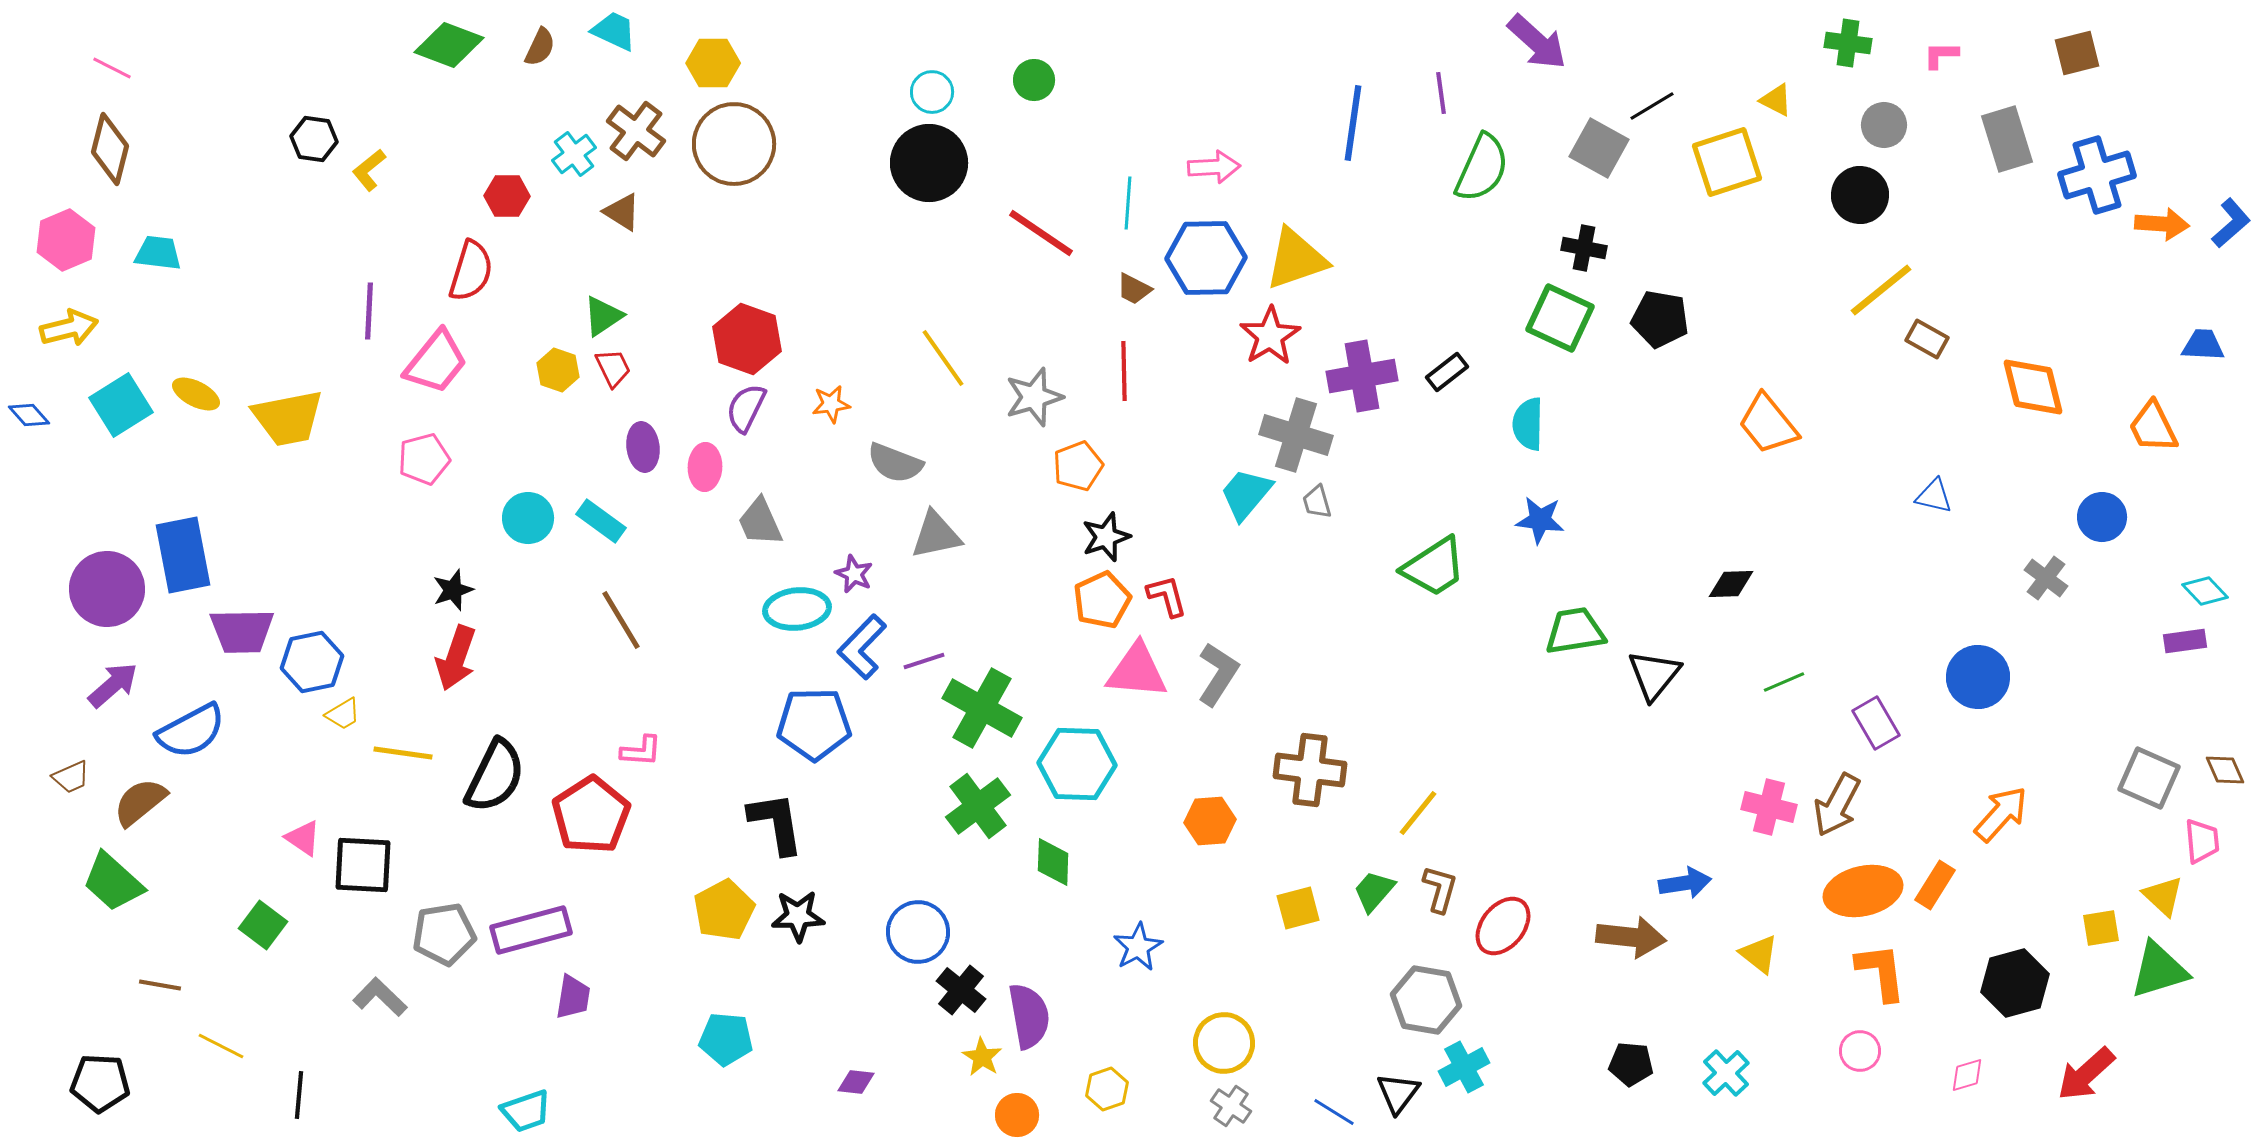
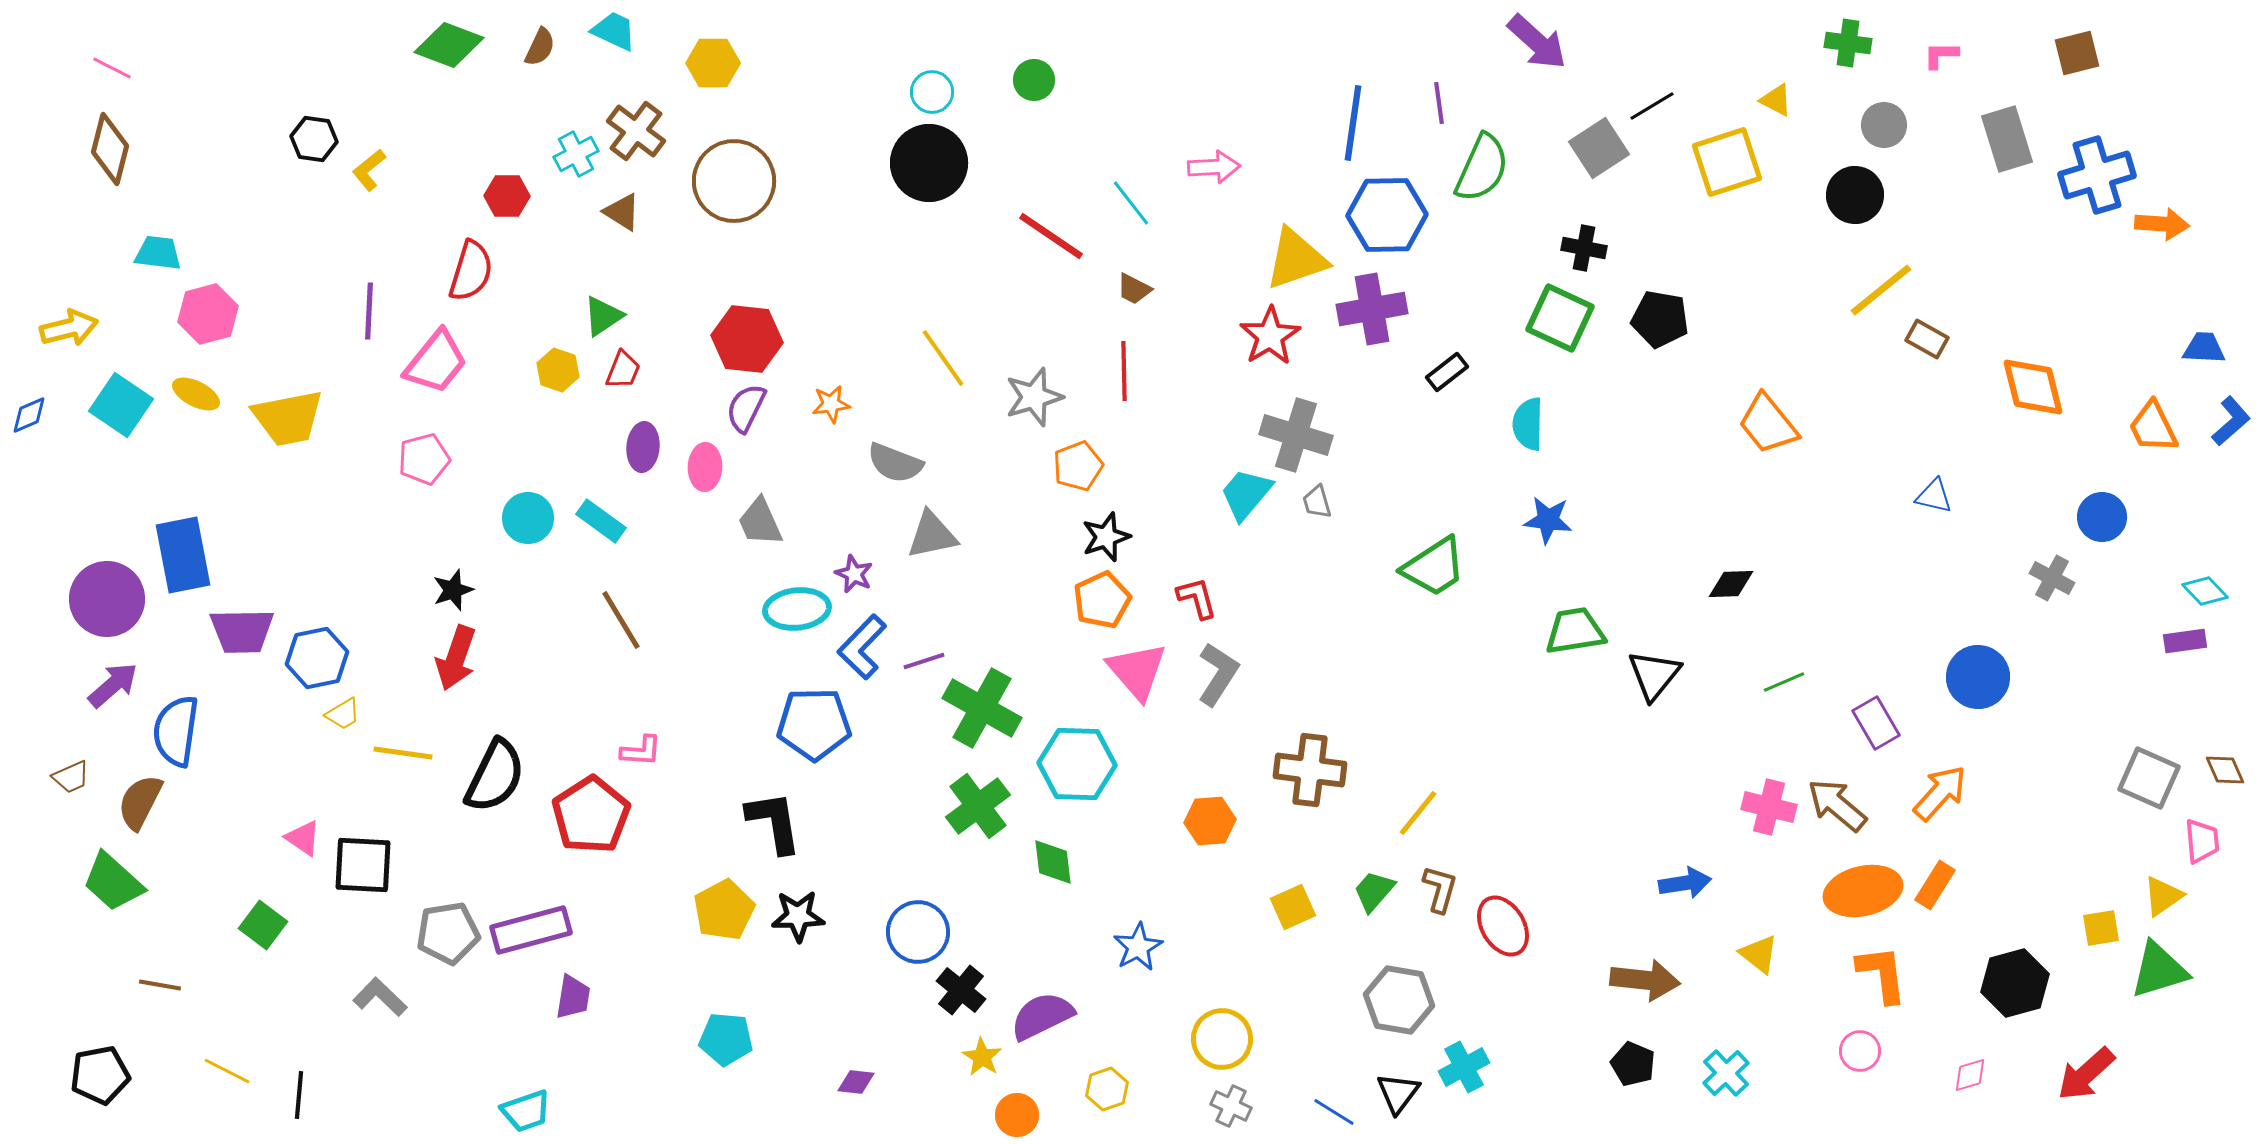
purple line at (1441, 93): moved 2 px left, 10 px down
brown circle at (734, 144): moved 37 px down
gray square at (1599, 148): rotated 28 degrees clockwise
cyan cross at (574, 154): moved 2 px right; rotated 9 degrees clockwise
black circle at (1860, 195): moved 5 px left
cyan line at (1128, 203): moved 3 px right; rotated 42 degrees counterclockwise
blue L-shape at (2231, 223): moved 198 px down
red line at (1041, 233): moved 10 px right, 3 px down
pink hexagon at (66, 240): moved 142 px right, 74 px down; rotated 8 degrees clockwise
blue hexagon at (1206, 258): moved 181 px right, 43 px up
red hexagon at (747, 339): rotated 14 degrees counterclockwise
blue trapezoid at (2203, 345): moved 1 px right, 3 px down
red trapezoid at (613, 368): moved 10 px right, 2 px down; rotated 48 degrees clockwise
purple cross at (1362, 376): moved 10 px right, 67 px up
cyan square at (121, 405): rotated 24 degrees counterclockwise
blue diamond at (29, 415): rotated 72 degrees counterclockwise
purple ellipse at (643, 447): rotated 12 degrees clockwise
blue star at (1540, 520): moved 8 px right
gray triangle at (936, 535): moved 4 px left
gray cross at (2046, 578): moved 6 px right; rotated 9 degrees counterclockwise
purple circle at (107, 589): moved 10 px down
red L-shape at (1167, 596): moved 30 px right, 2 px down
blue hexagon at (312, 662): moved 5 px right, 4 px up
pink triangle at (1137, 671): rotated 44 degrees clockwise
blue semicircle at (191, 731): moved 15 px left; rotated 126 degrees clockwise
brown semicircle at (140, 802): rotated 24 degrees counterclockwise
brown arrow at (1837, 805): rotated 102 degrees clockwise
orange arrow at (2001, 814): moved 61 px left, 21 px up
black L-shape at (776, 823): moved 2 px left, 1 px up
green diamond at (1053, 862): rotated 9 degrees counterclockwise
yellow triangle at (2163, 896): rotated 42 degrees clockwise
yellow square at (1298, 908): moved 5 px left, 1 px up; rotated 9 degrees counterclockwise
red ellipse at (1503, 926): rotated 70 degrees counterclockwise
gray pentagon at (444, 934): moved 4 px right, 1 px up
brown arrow at (1631, 937): moved 14 px right, 43 px down
orange L-shape at (1881, 972): moved 1 px right, 2 px down
gray hexagon at (1426, 1000): moved 27 px left
purple semicircle at (1029, 1016): moved 13 px right; rotated 106 degrees counterclockwise
yellow circle at (1224, 1043): moved 2 px left, 4 px up
yellow line at (221, 1046): moved 6 px right, 25 px down
black pentagon at (1631, 1064): moved 2 px right; rotated 18 degrees clockwise
pink diamond at (1967, 1075): moved 3 px right
black pentagon at (100, 1083): moved 8 px up; rotated 14 degrees counterclockwise
gray cross at (1231, 1106): rotated 9 degrees counterclockwise
